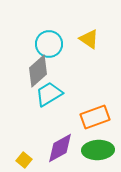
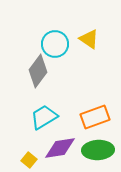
cyan circle: moved 6 px right
gray diamond: rotated 12 degrees counterclockwise
cyan trapezoid: moved 5 px left, 23 px down
purple diamond: rotated 20 degrees clockwise
yellow square: moved 5 px right
